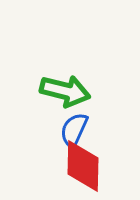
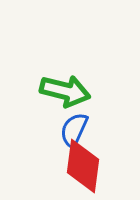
red diamond: rotated 6 degrees clockwise
